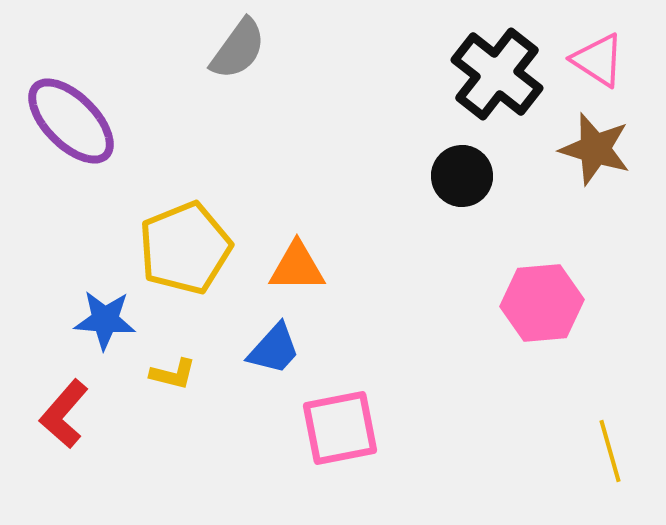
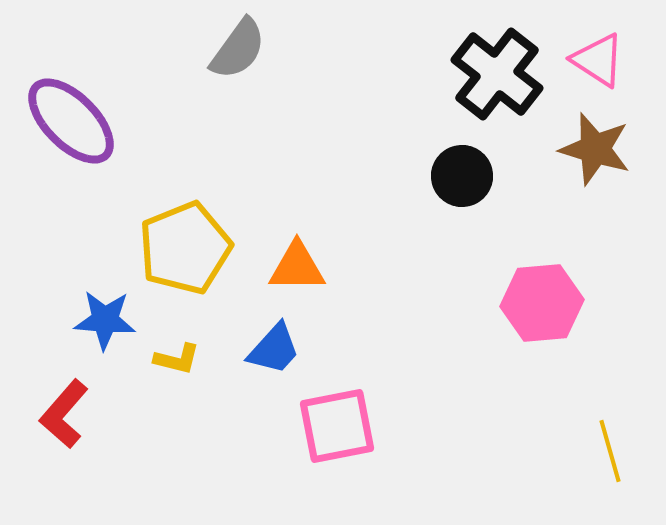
yellow L-shape: moved 4 px right, 15 px up
pink square: moved 3 px left, 2 px up
